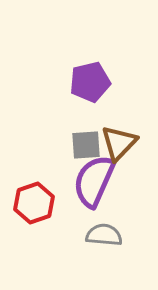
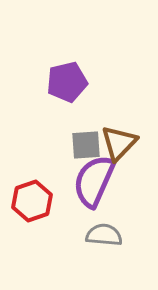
purple pentagon: moved 23 px left
red hexagon: moved 2 px left, 2 px up
